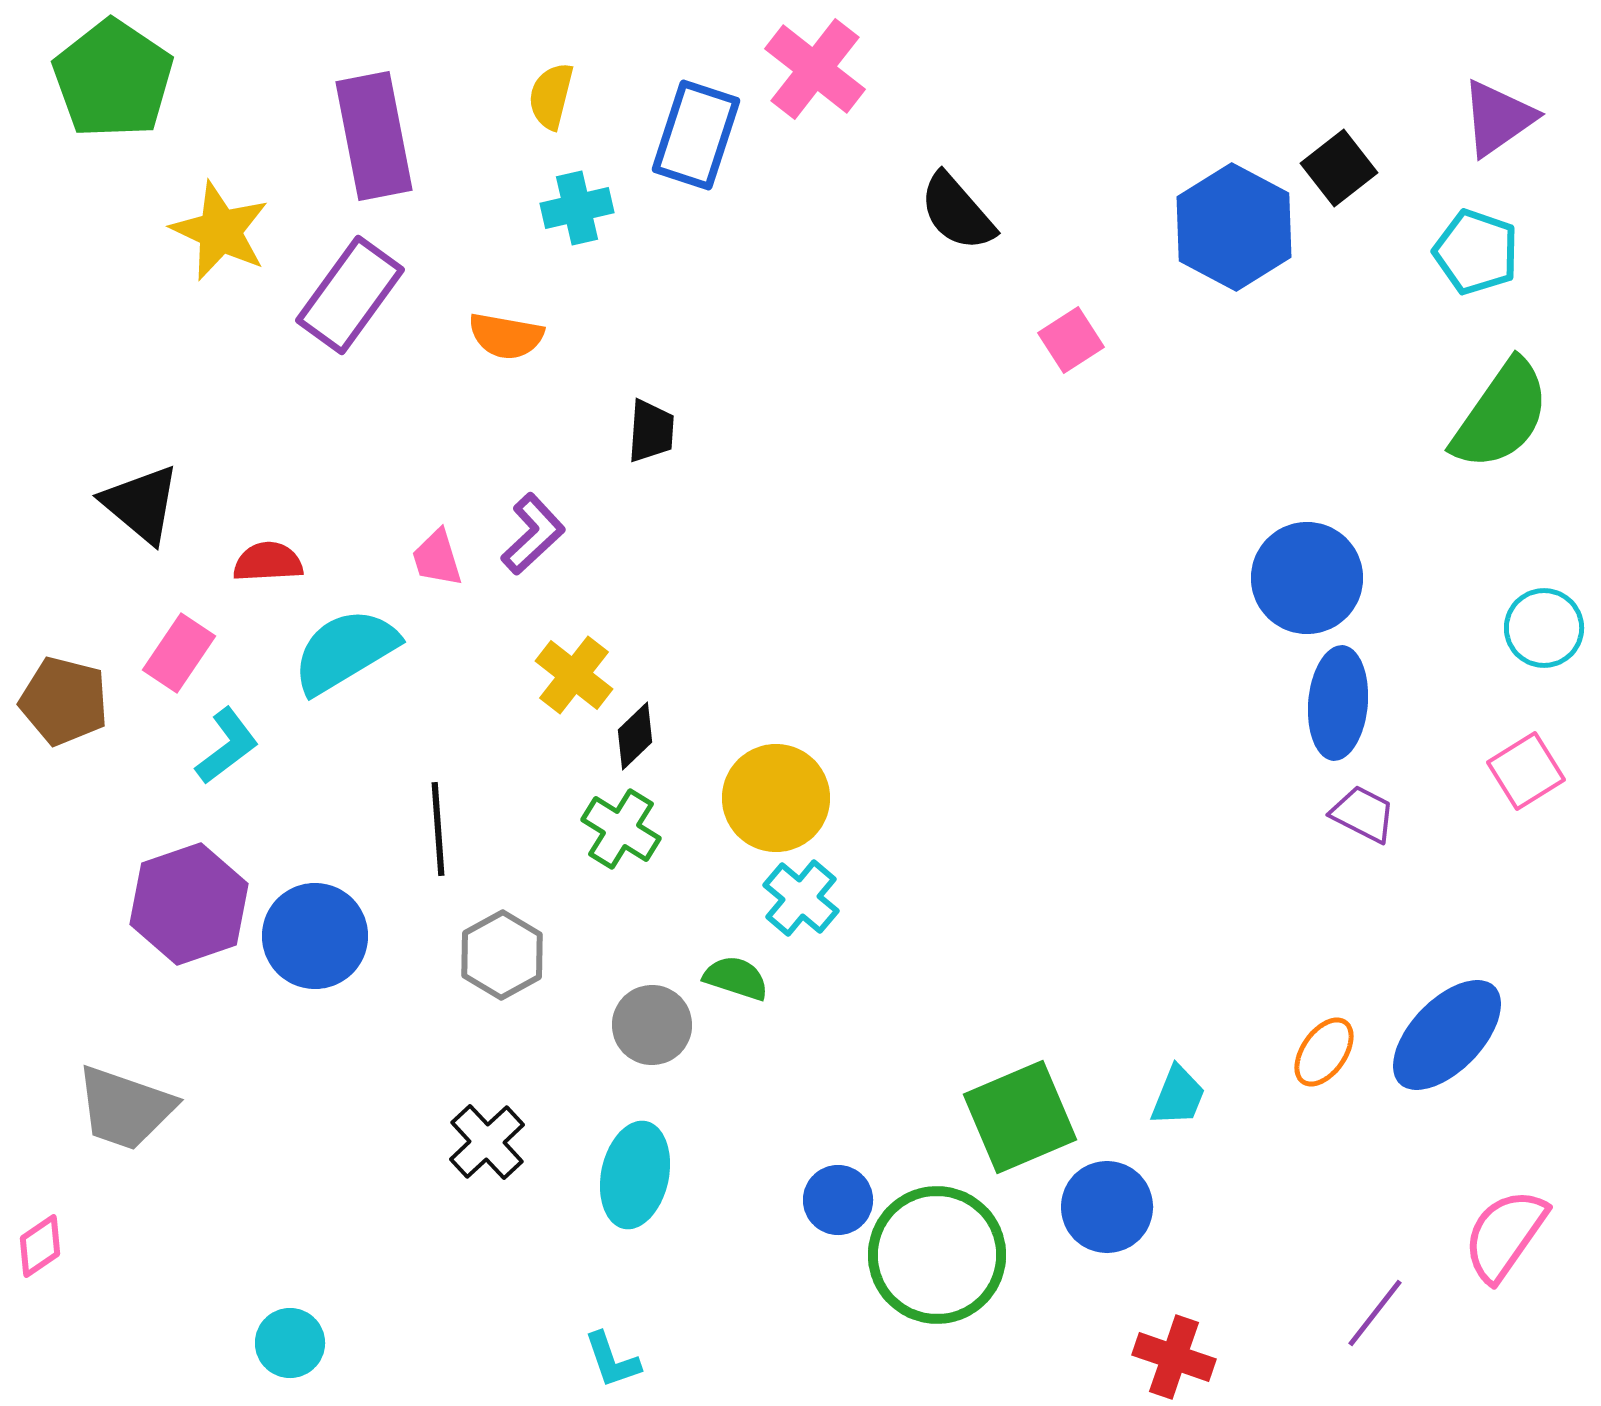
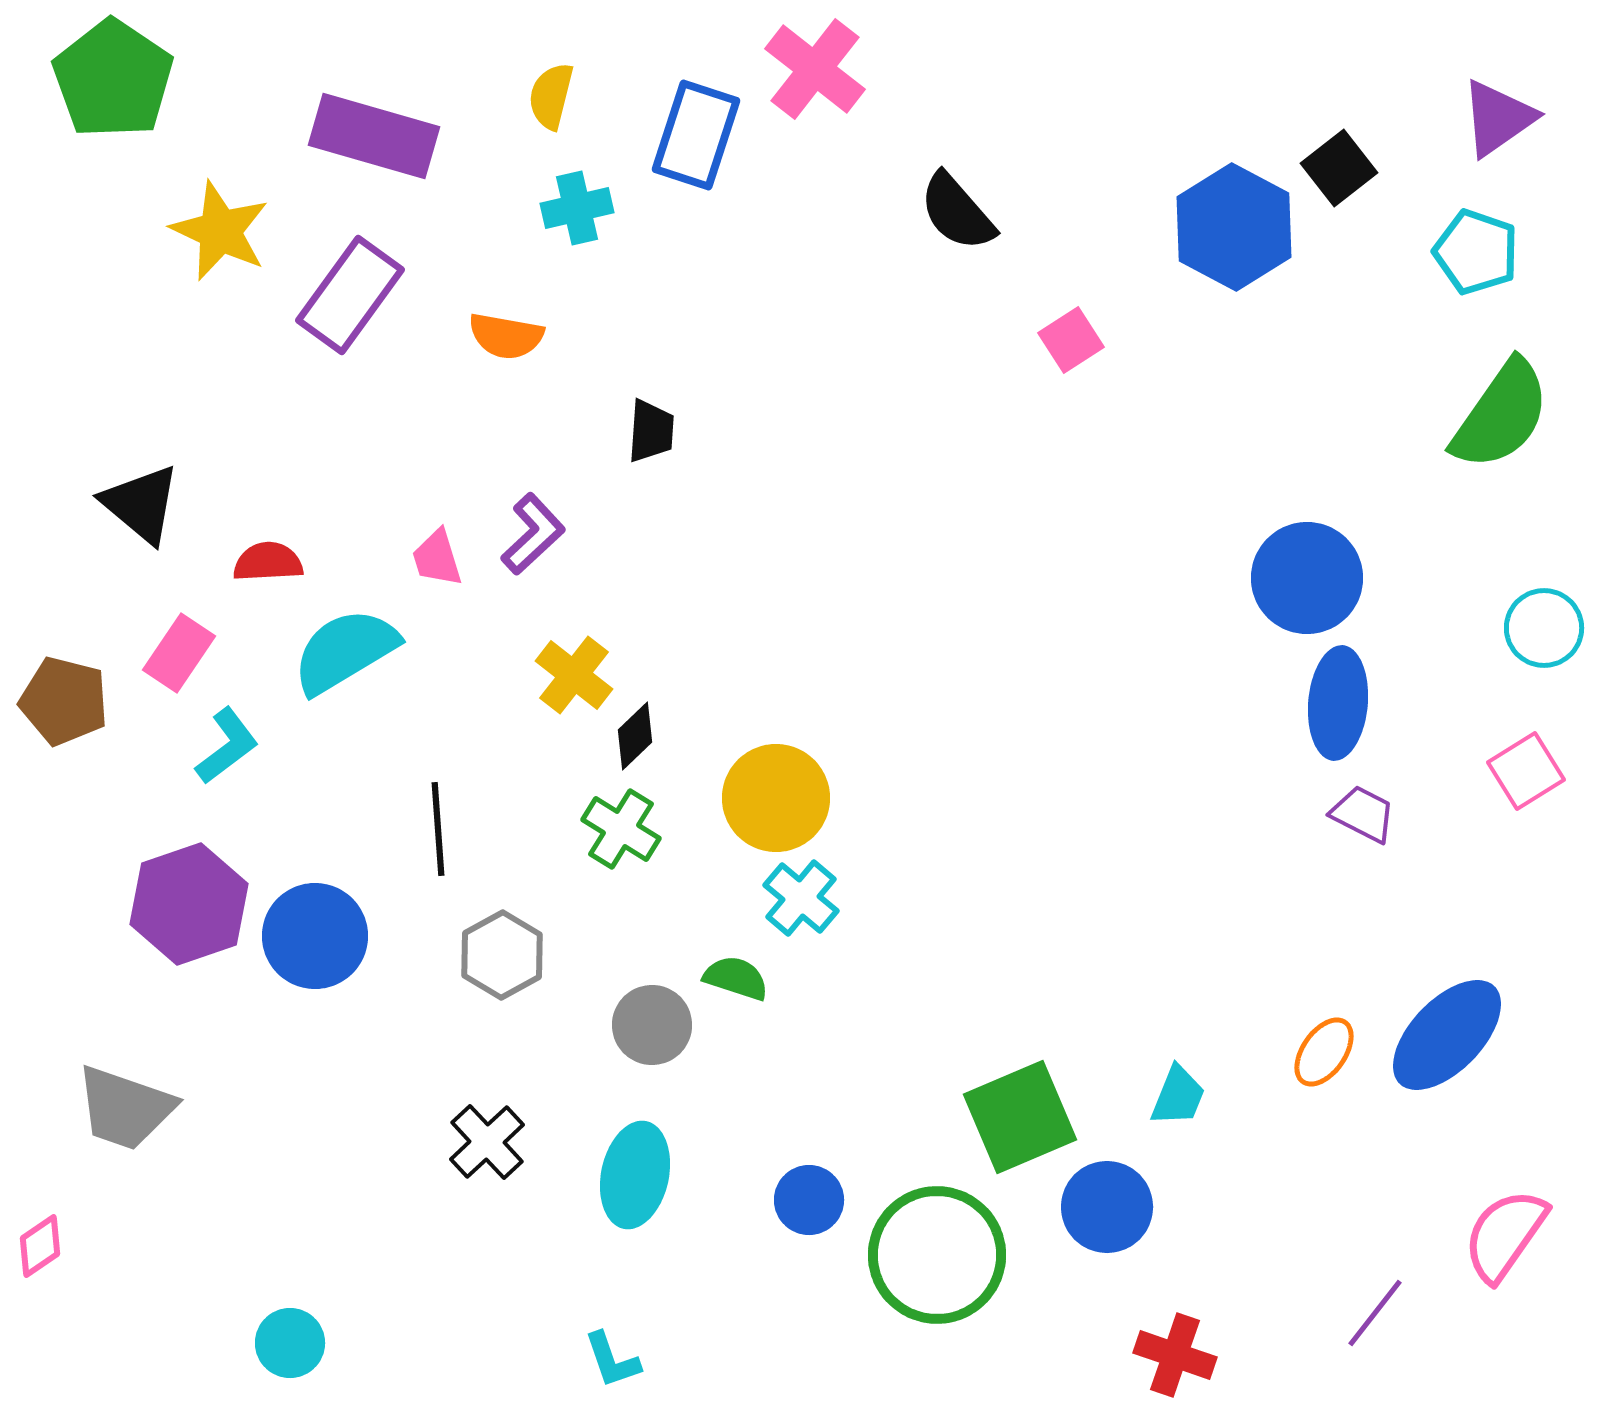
purple rectangle at (374, 136): rotated 63 degrees counterclockwise
blue circle at (838, 1200): moved 29 px left
red cross at (1174, 1357): moved 1 px right, 2 px up
